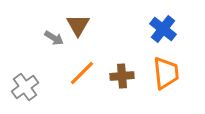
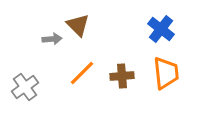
brown triangle: rotated 15 degrees counterclockwise
blue cross: moved 2 px left
gray arrow: moved 2 px left, 1 px down; rotated 36 degrees counterclockwise
